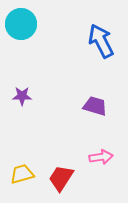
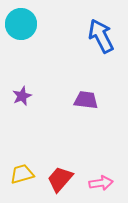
blue arrow: moved 5 px up
purple star: rotated 24 degrees counterclockwise
purple trapezoid: moved 9 px left, 6 px up; rotated 10 degrees counterclockwise
pink arrow: moved 26 px down
red trapezoid: moved 1 px left, 1 px down; rotated 8 degrees clockwise
